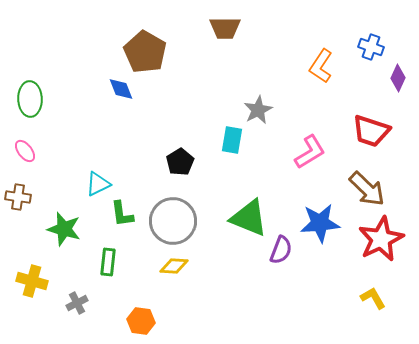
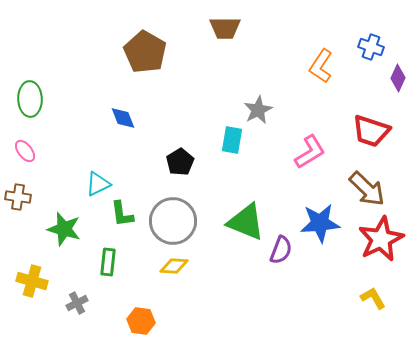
blue diamond: moved 2 px right, 29 px down
green triangle: moved 3 px left, 4 px down
